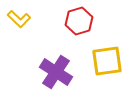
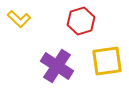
red hexagon: moved 2 px right
purple cross: moved 1 px right, 6 px up
